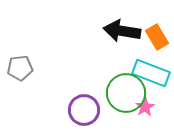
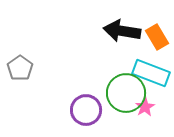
gray pentagon: rotated 30 degrees counterclockwise
purple circle: moved 2 px right
